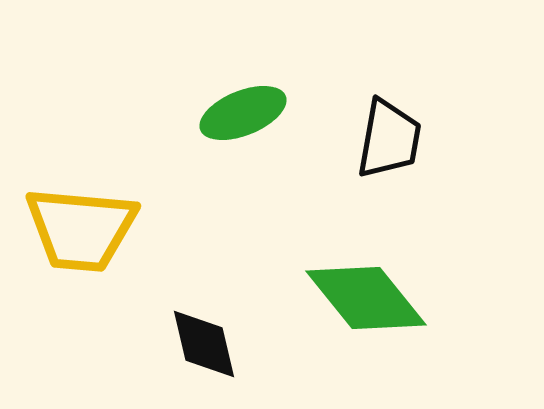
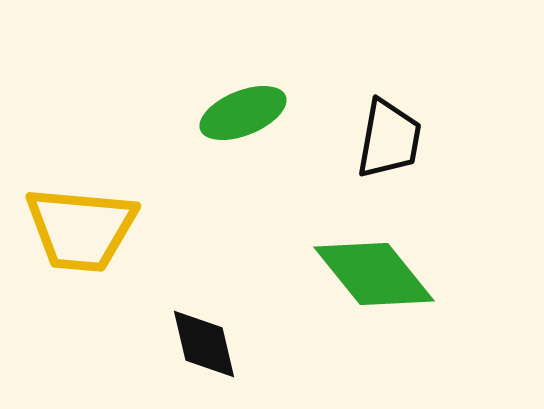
green diamond: moved 8 px right, 24 px up
